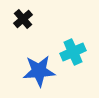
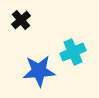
black cross: moved 2 px left, 1 px down
